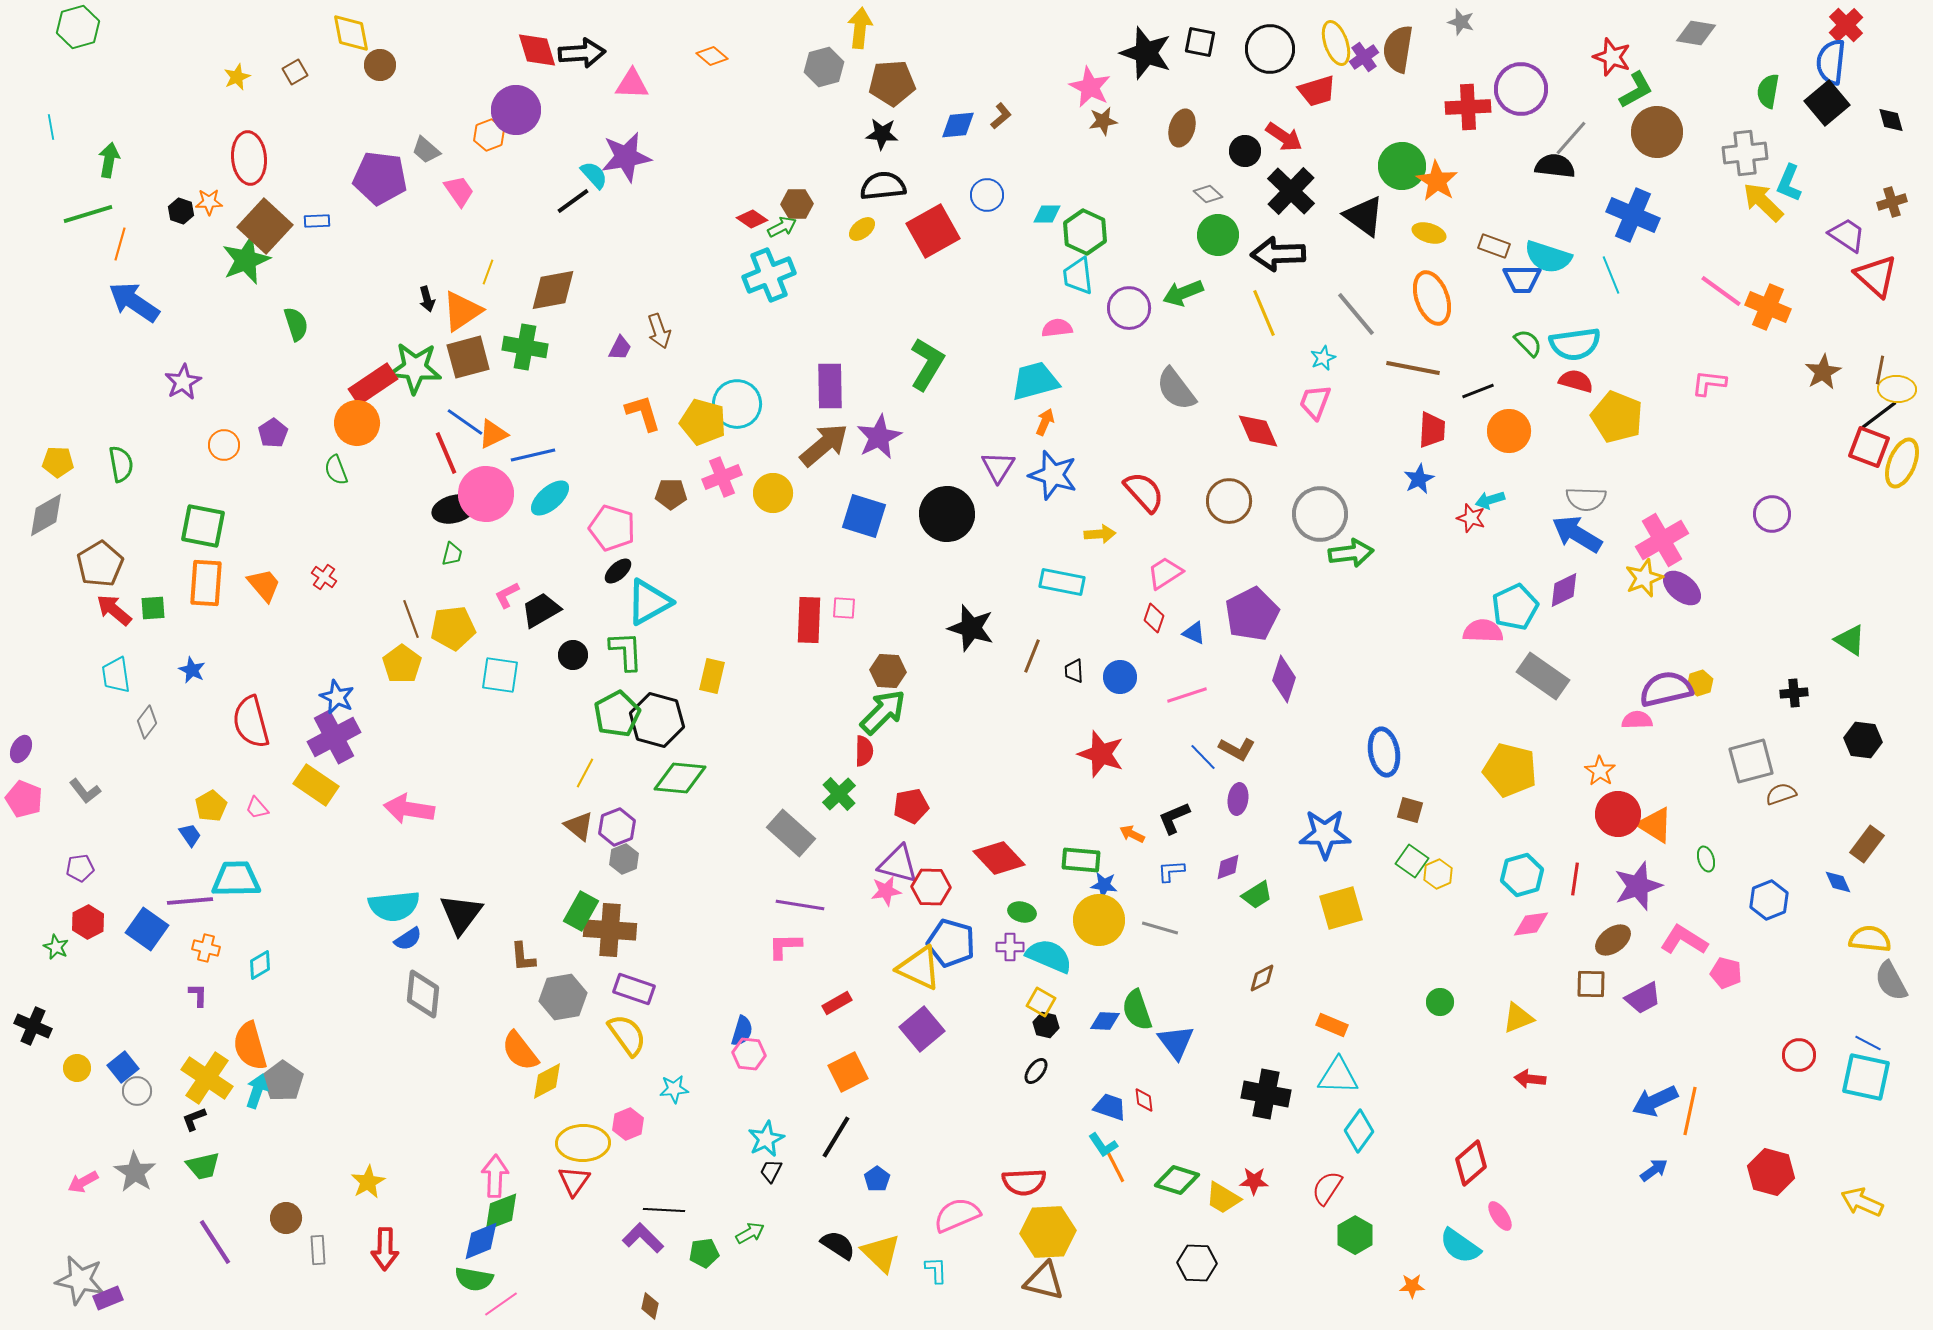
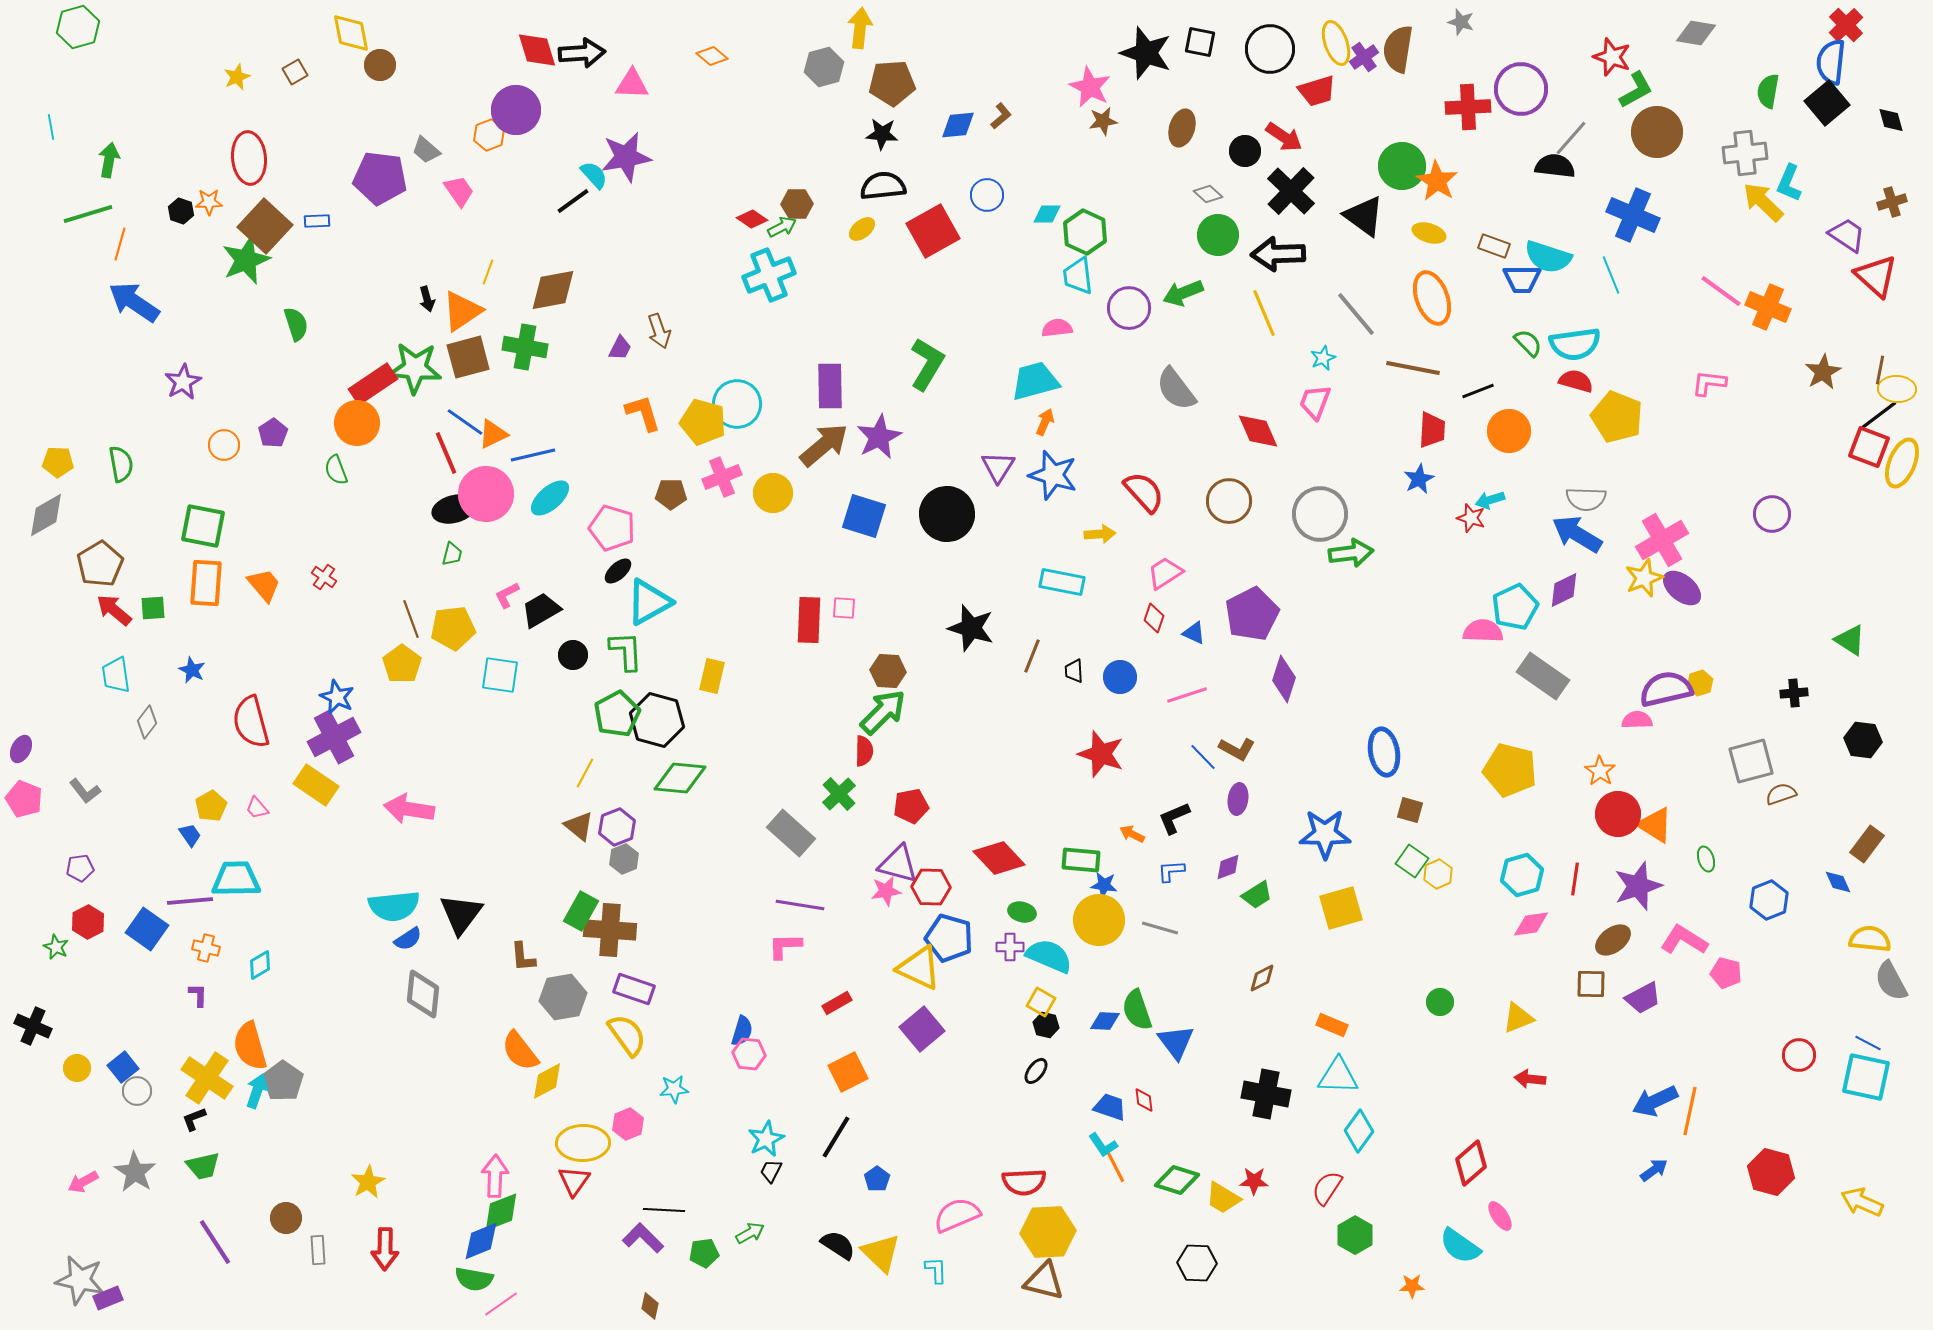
blue pentagon at (951, 943): moved 2 px left, 5 px up
